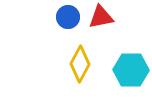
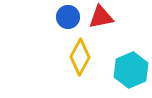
yellow diamond: moved 7 px up
cyan hexagon: rotated 24 degrees counterclockwise
